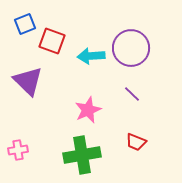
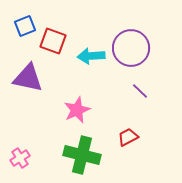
blue square: moved 2 px down
red square: moved 1 px right
purple triangle: moved 3 px up; rotated 32 degrees counterclockwise
purple line: moved 8 px right, 3 px up
pink star: moved 11 px left
red trapezoid: moved 8 px left, 5 px up; rotated 130 degrees clockwise
pink cross: moved 2 px right, 8 px down; rotated 24 degrees counterclockwise
green cross: rotated 24 degrees clockwise
